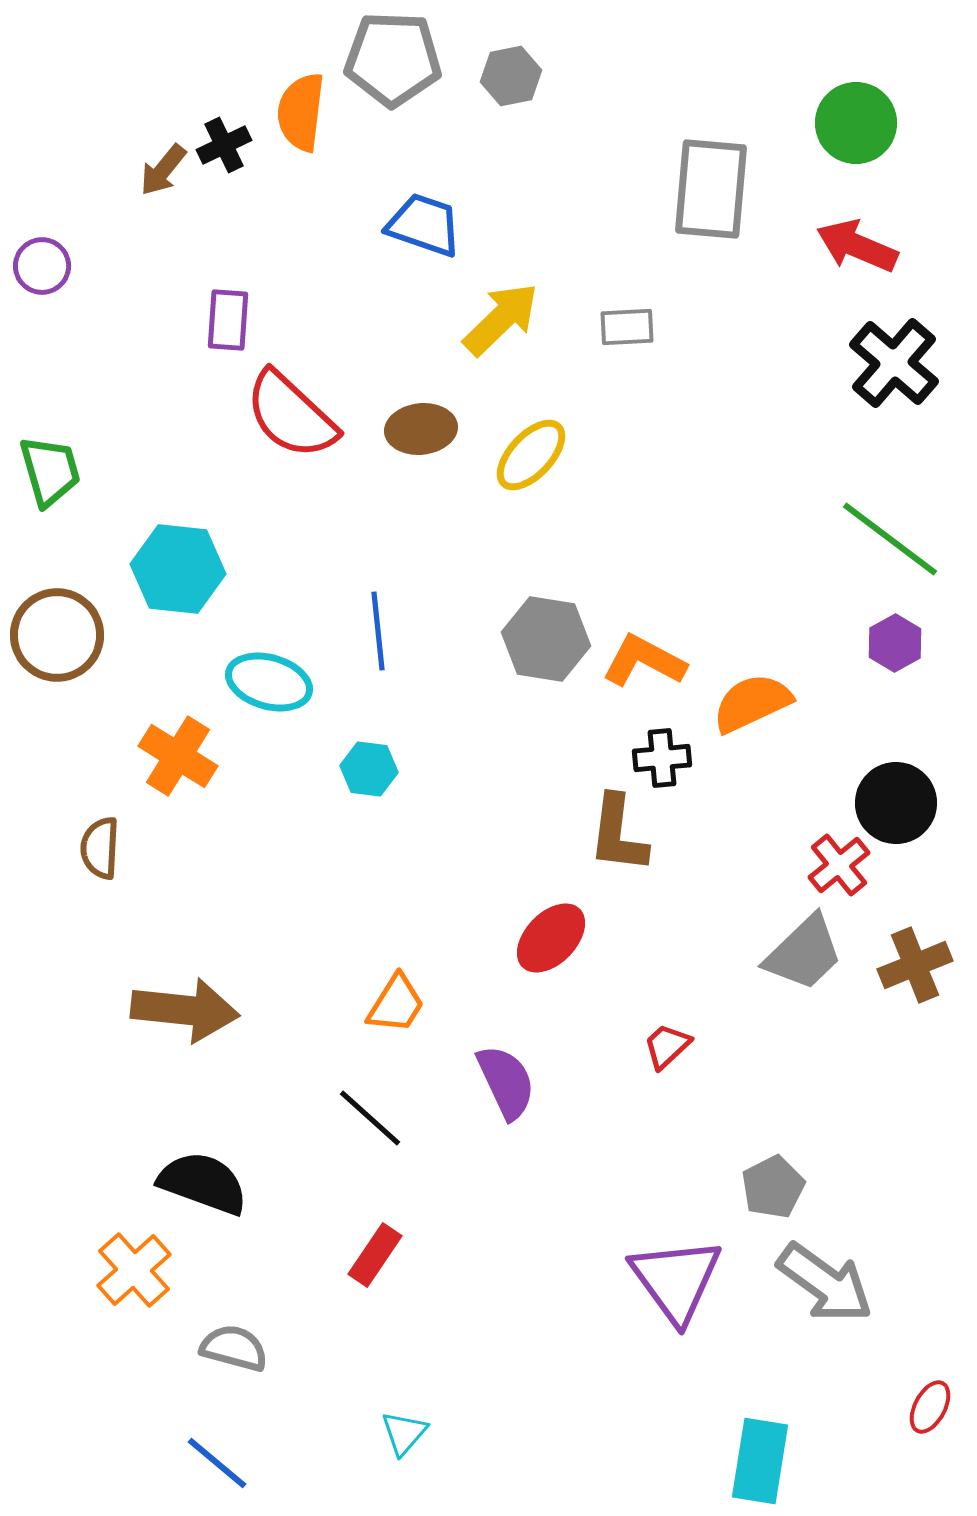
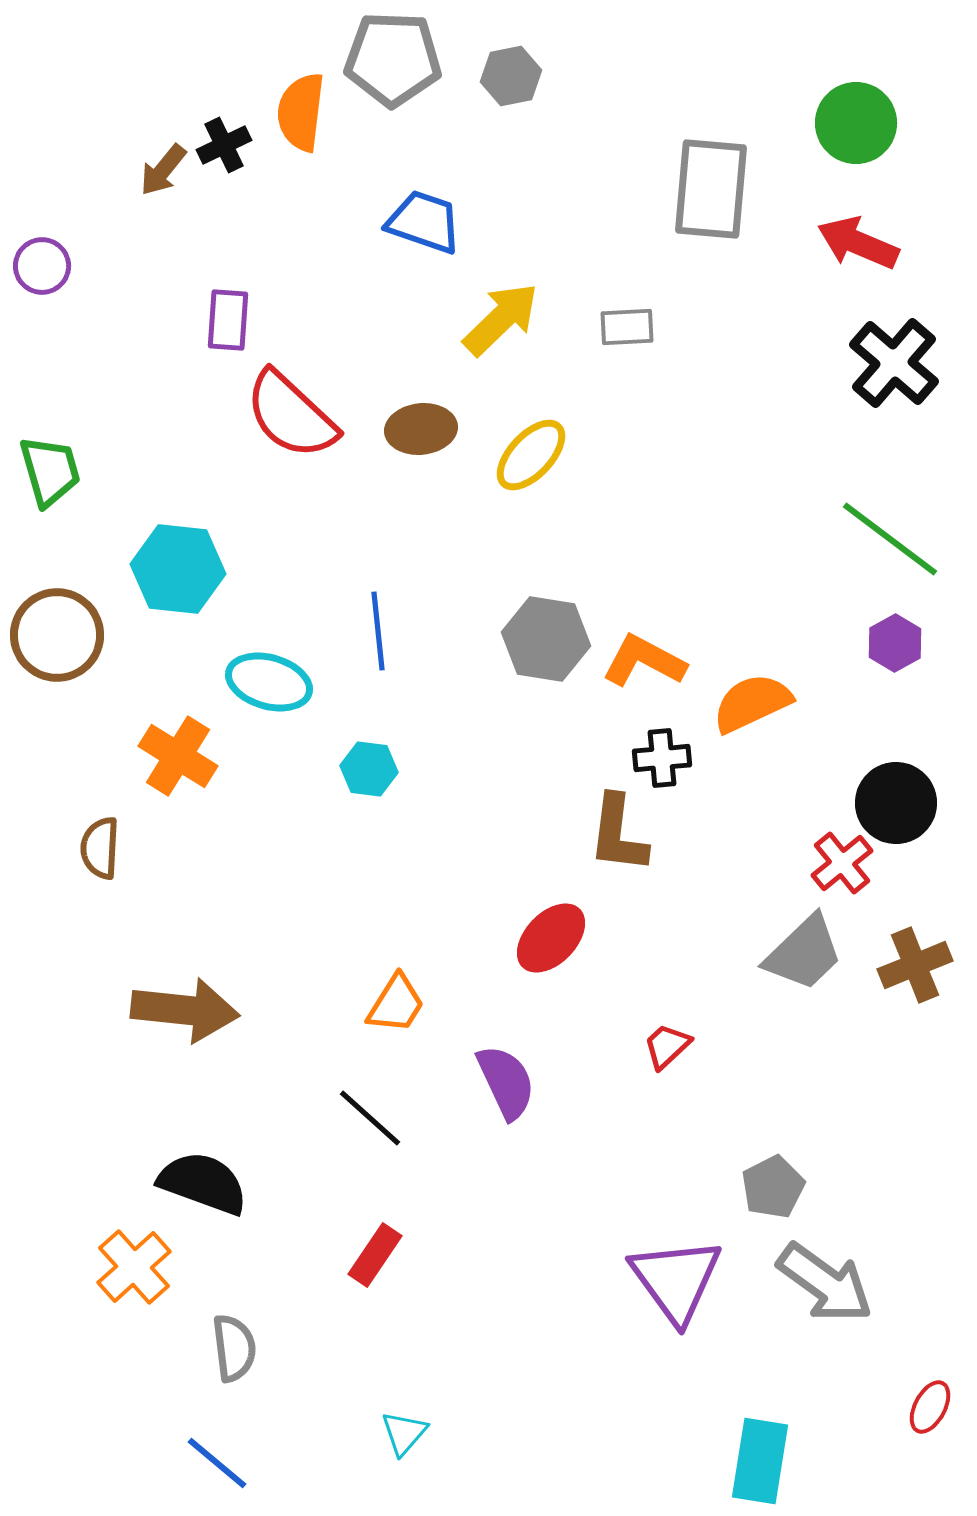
blue trapezoid at (424, 225): moved 3 px up
red arrow at (857, 246): moved 1 px right, 3 px up
red cross at (839, 865): moved 3 px right, 2 px up
orange cross at (134, 1270): moved 3 px up
gray semicircle at (234, 1348): rotated 68 degrees clockwise
